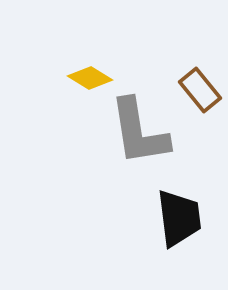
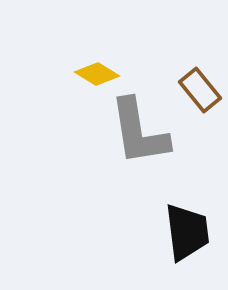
yellow diamond: moved 7 px right, 4 px up
black trapezoid: moved 8 px right, 14 px down
